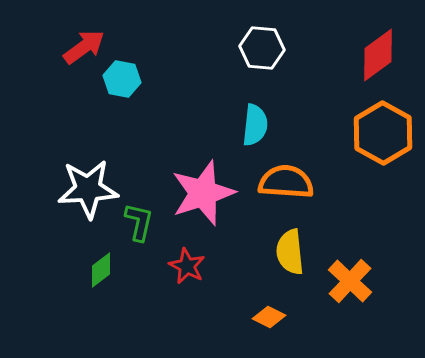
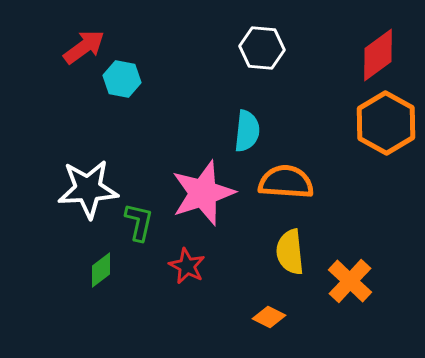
cyan semicircle: moved 8 px left, 6 px down
orange hexagon: moved 3 px right, 10 px up
